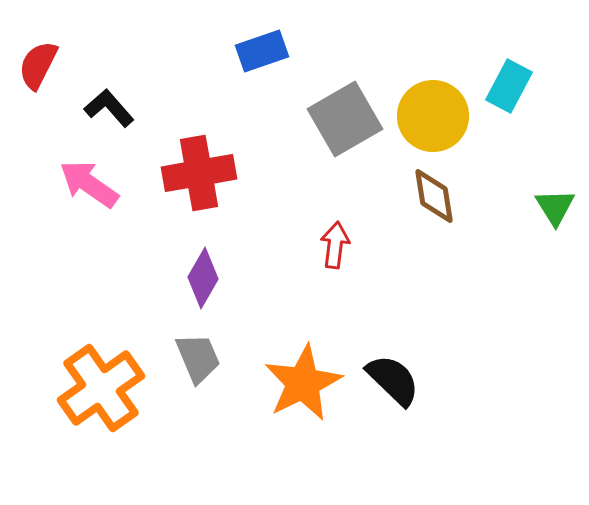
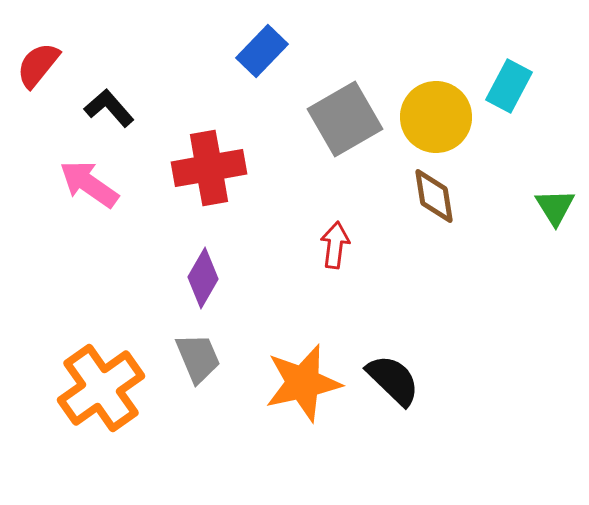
blue rectangle: rotated 27 degrees counterclockwise
red semicircle: rotated 12 degrees clockwise
yellow circle: moved 3 px right, 1 px down
red cross: moved 10 px right, 5 px up
orange star: rotated 14 degrees clockwise
